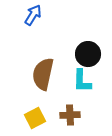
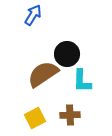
black circle: moved 21 px left
brown semicircle: rotated 44 degrees clockwise
